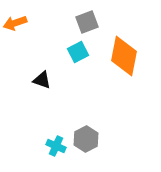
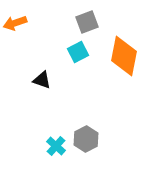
cyan cross: rotated 18 degrees clockwise
